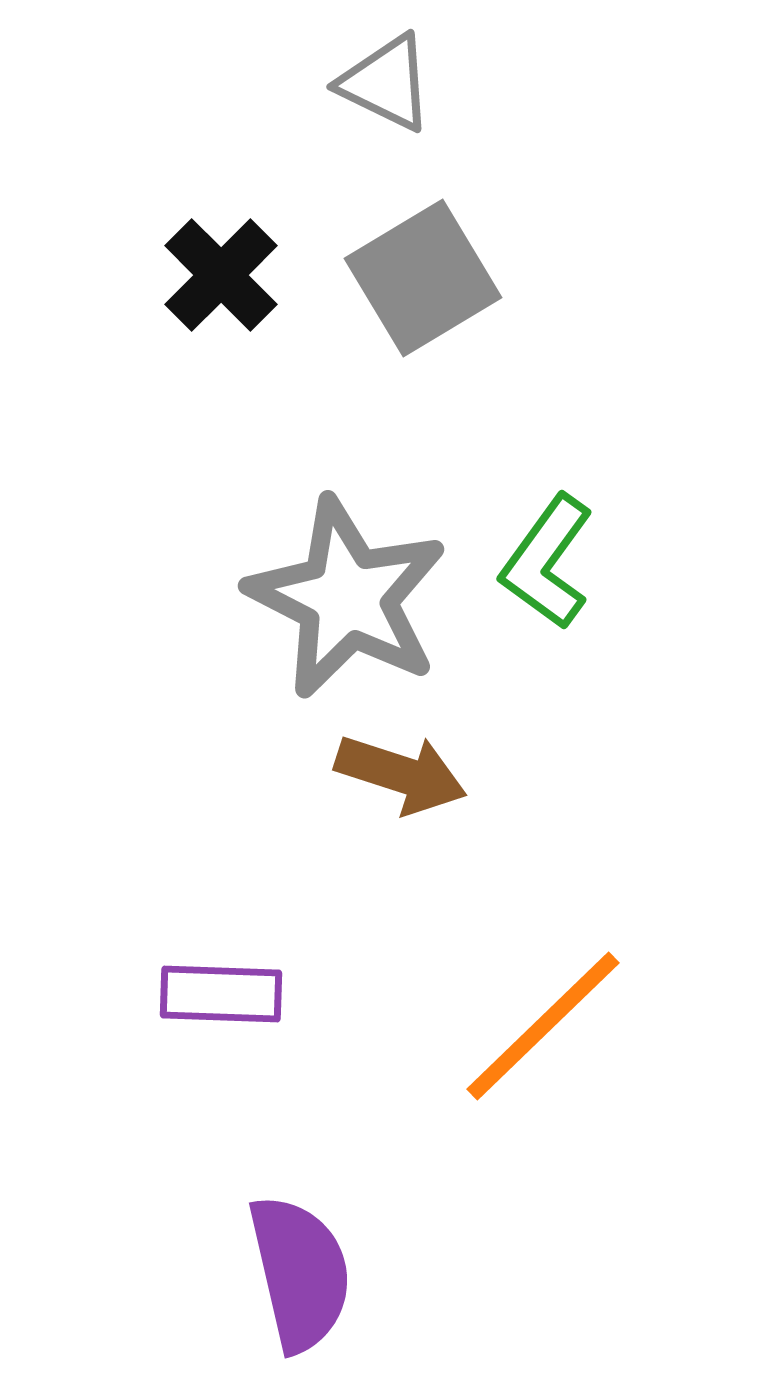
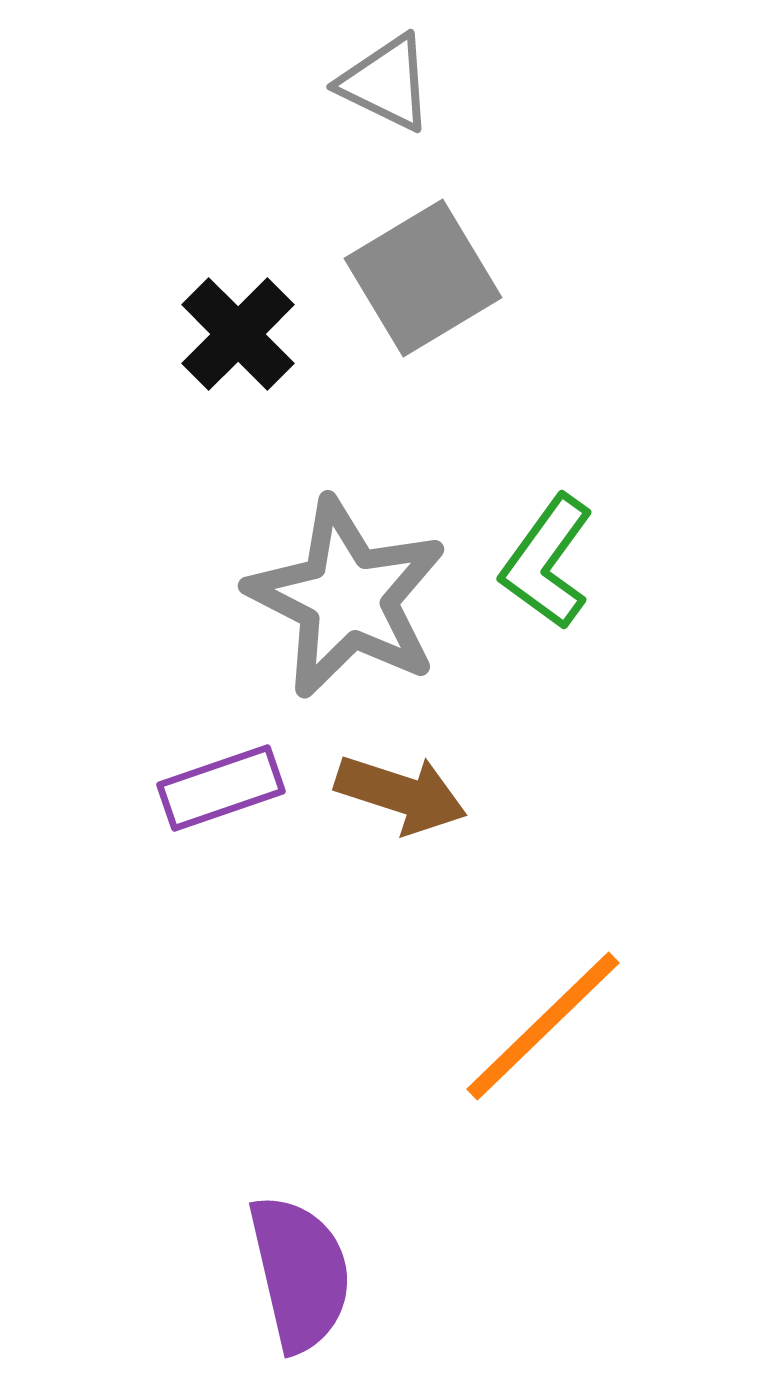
black cross: moved 17 px right, 59 px down
brown arrow: moved 20 px down
purple rectangle: moved 206 px up; rotated 21 degrees counterclockwise
